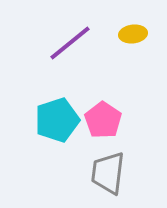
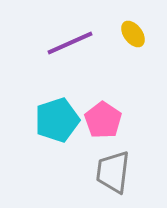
yellow ellipse: rotated 60 degrees clockwise
purple line: rotated 15 degrees clockwise
gray trapezoid: moved 5 px right, 1 px up
